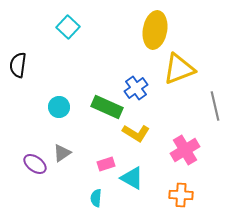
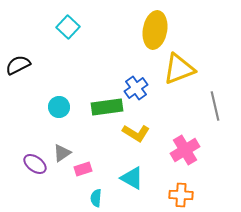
black semicircle: rotated 55 degrees clockwise
green rectangle: rotated 32 degrees counterclockwise
pink rectangle: moved 23 px left, 5 px down
